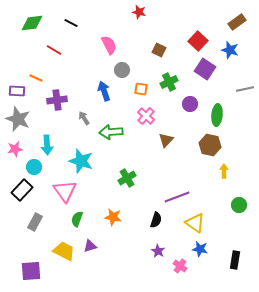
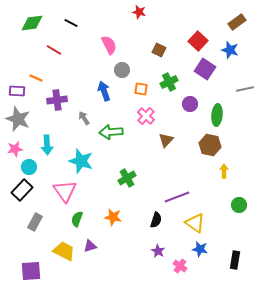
cyan circle at (34, 167): moved 5 px left
